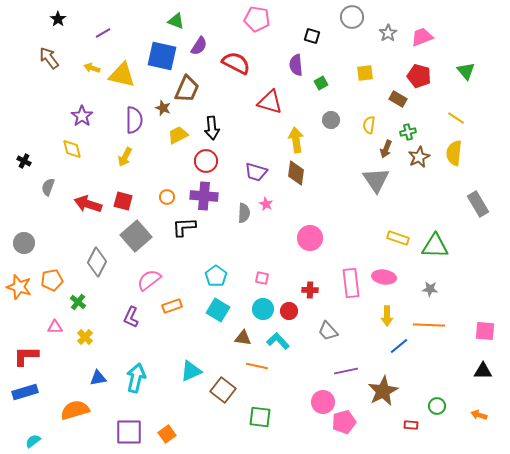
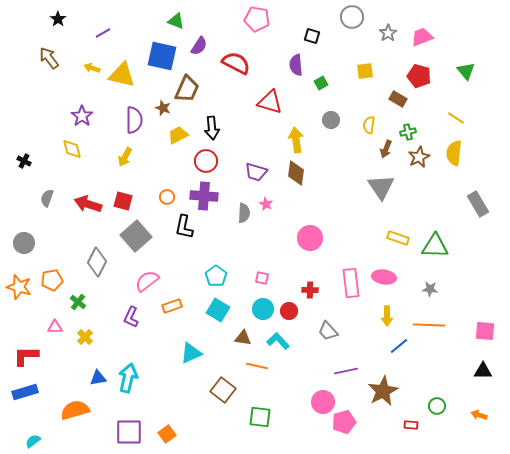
yellow square at (365, 73): moved 2 px up
gray triangle at (376, 180): moved 5 px right, 7 px down
gray semicircle at (48, 187): moved 1 px left, 11 px down
black L-shape at (184, 227): rotated 75 degrees counterclockwise
pink semicircle at (149, 280): moved 2 px left, 1 px down
cyan triangle at (191, 371): moved 18 px up
cyan arrow at (136, 378): moved 8 px left
